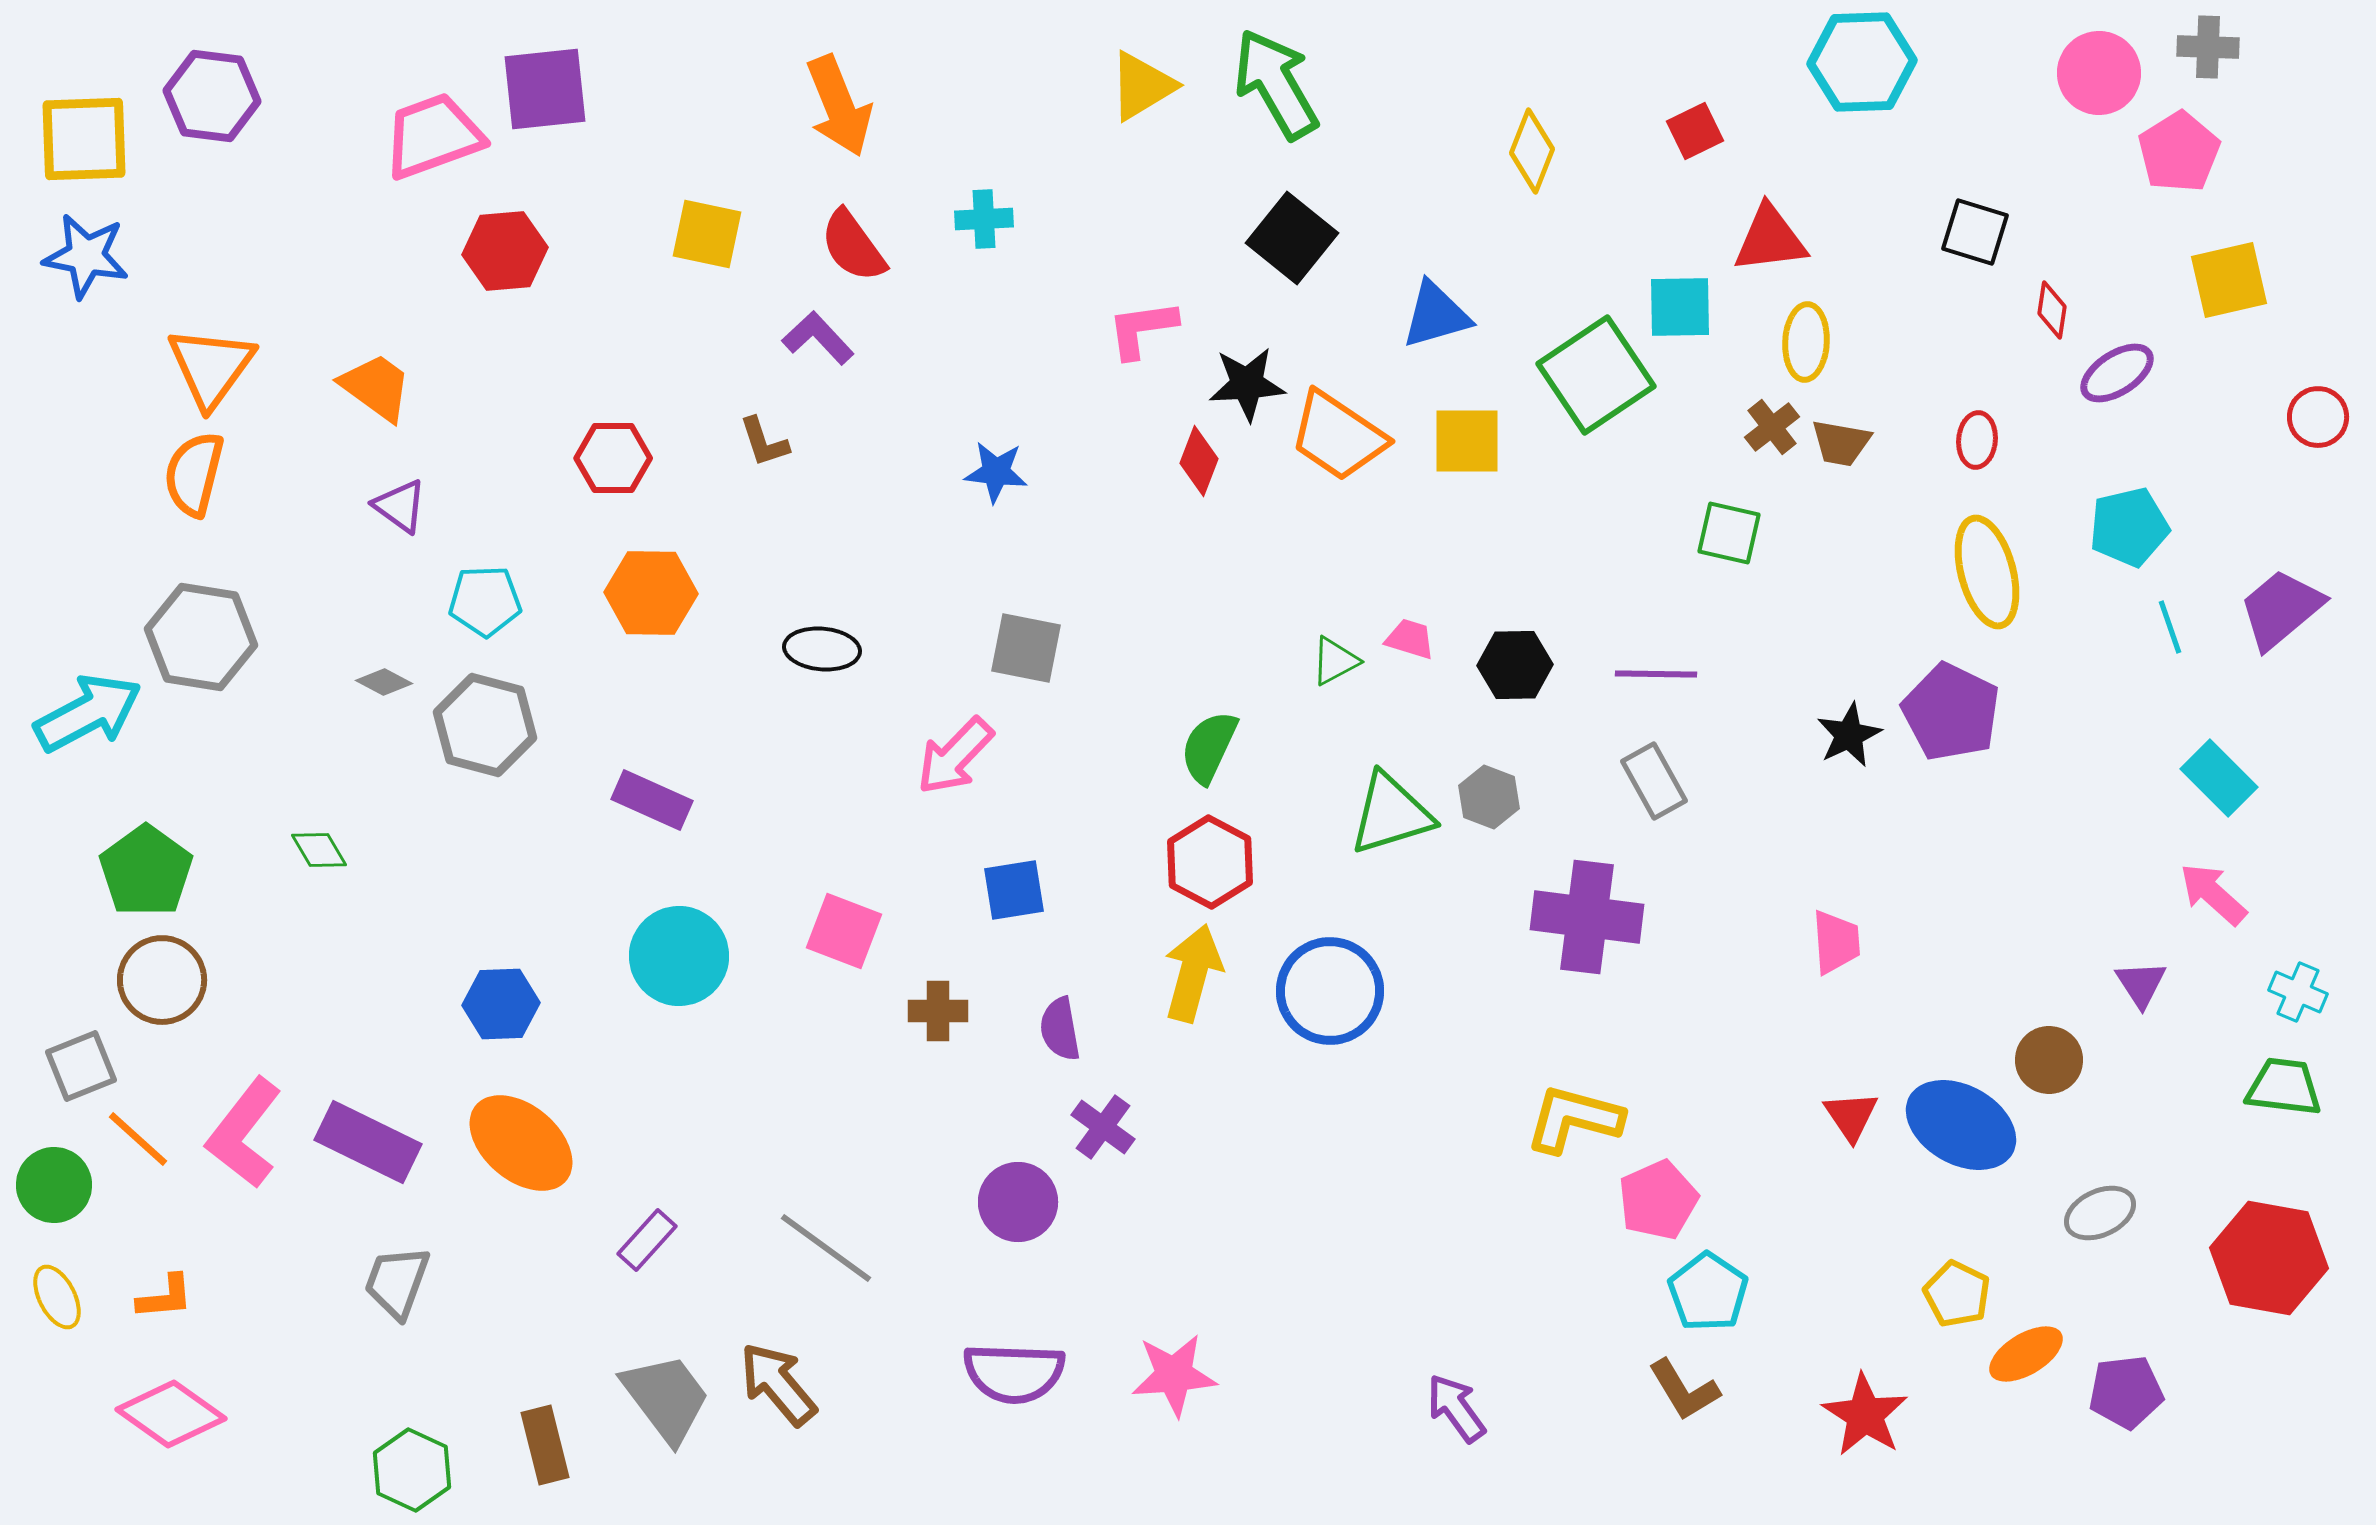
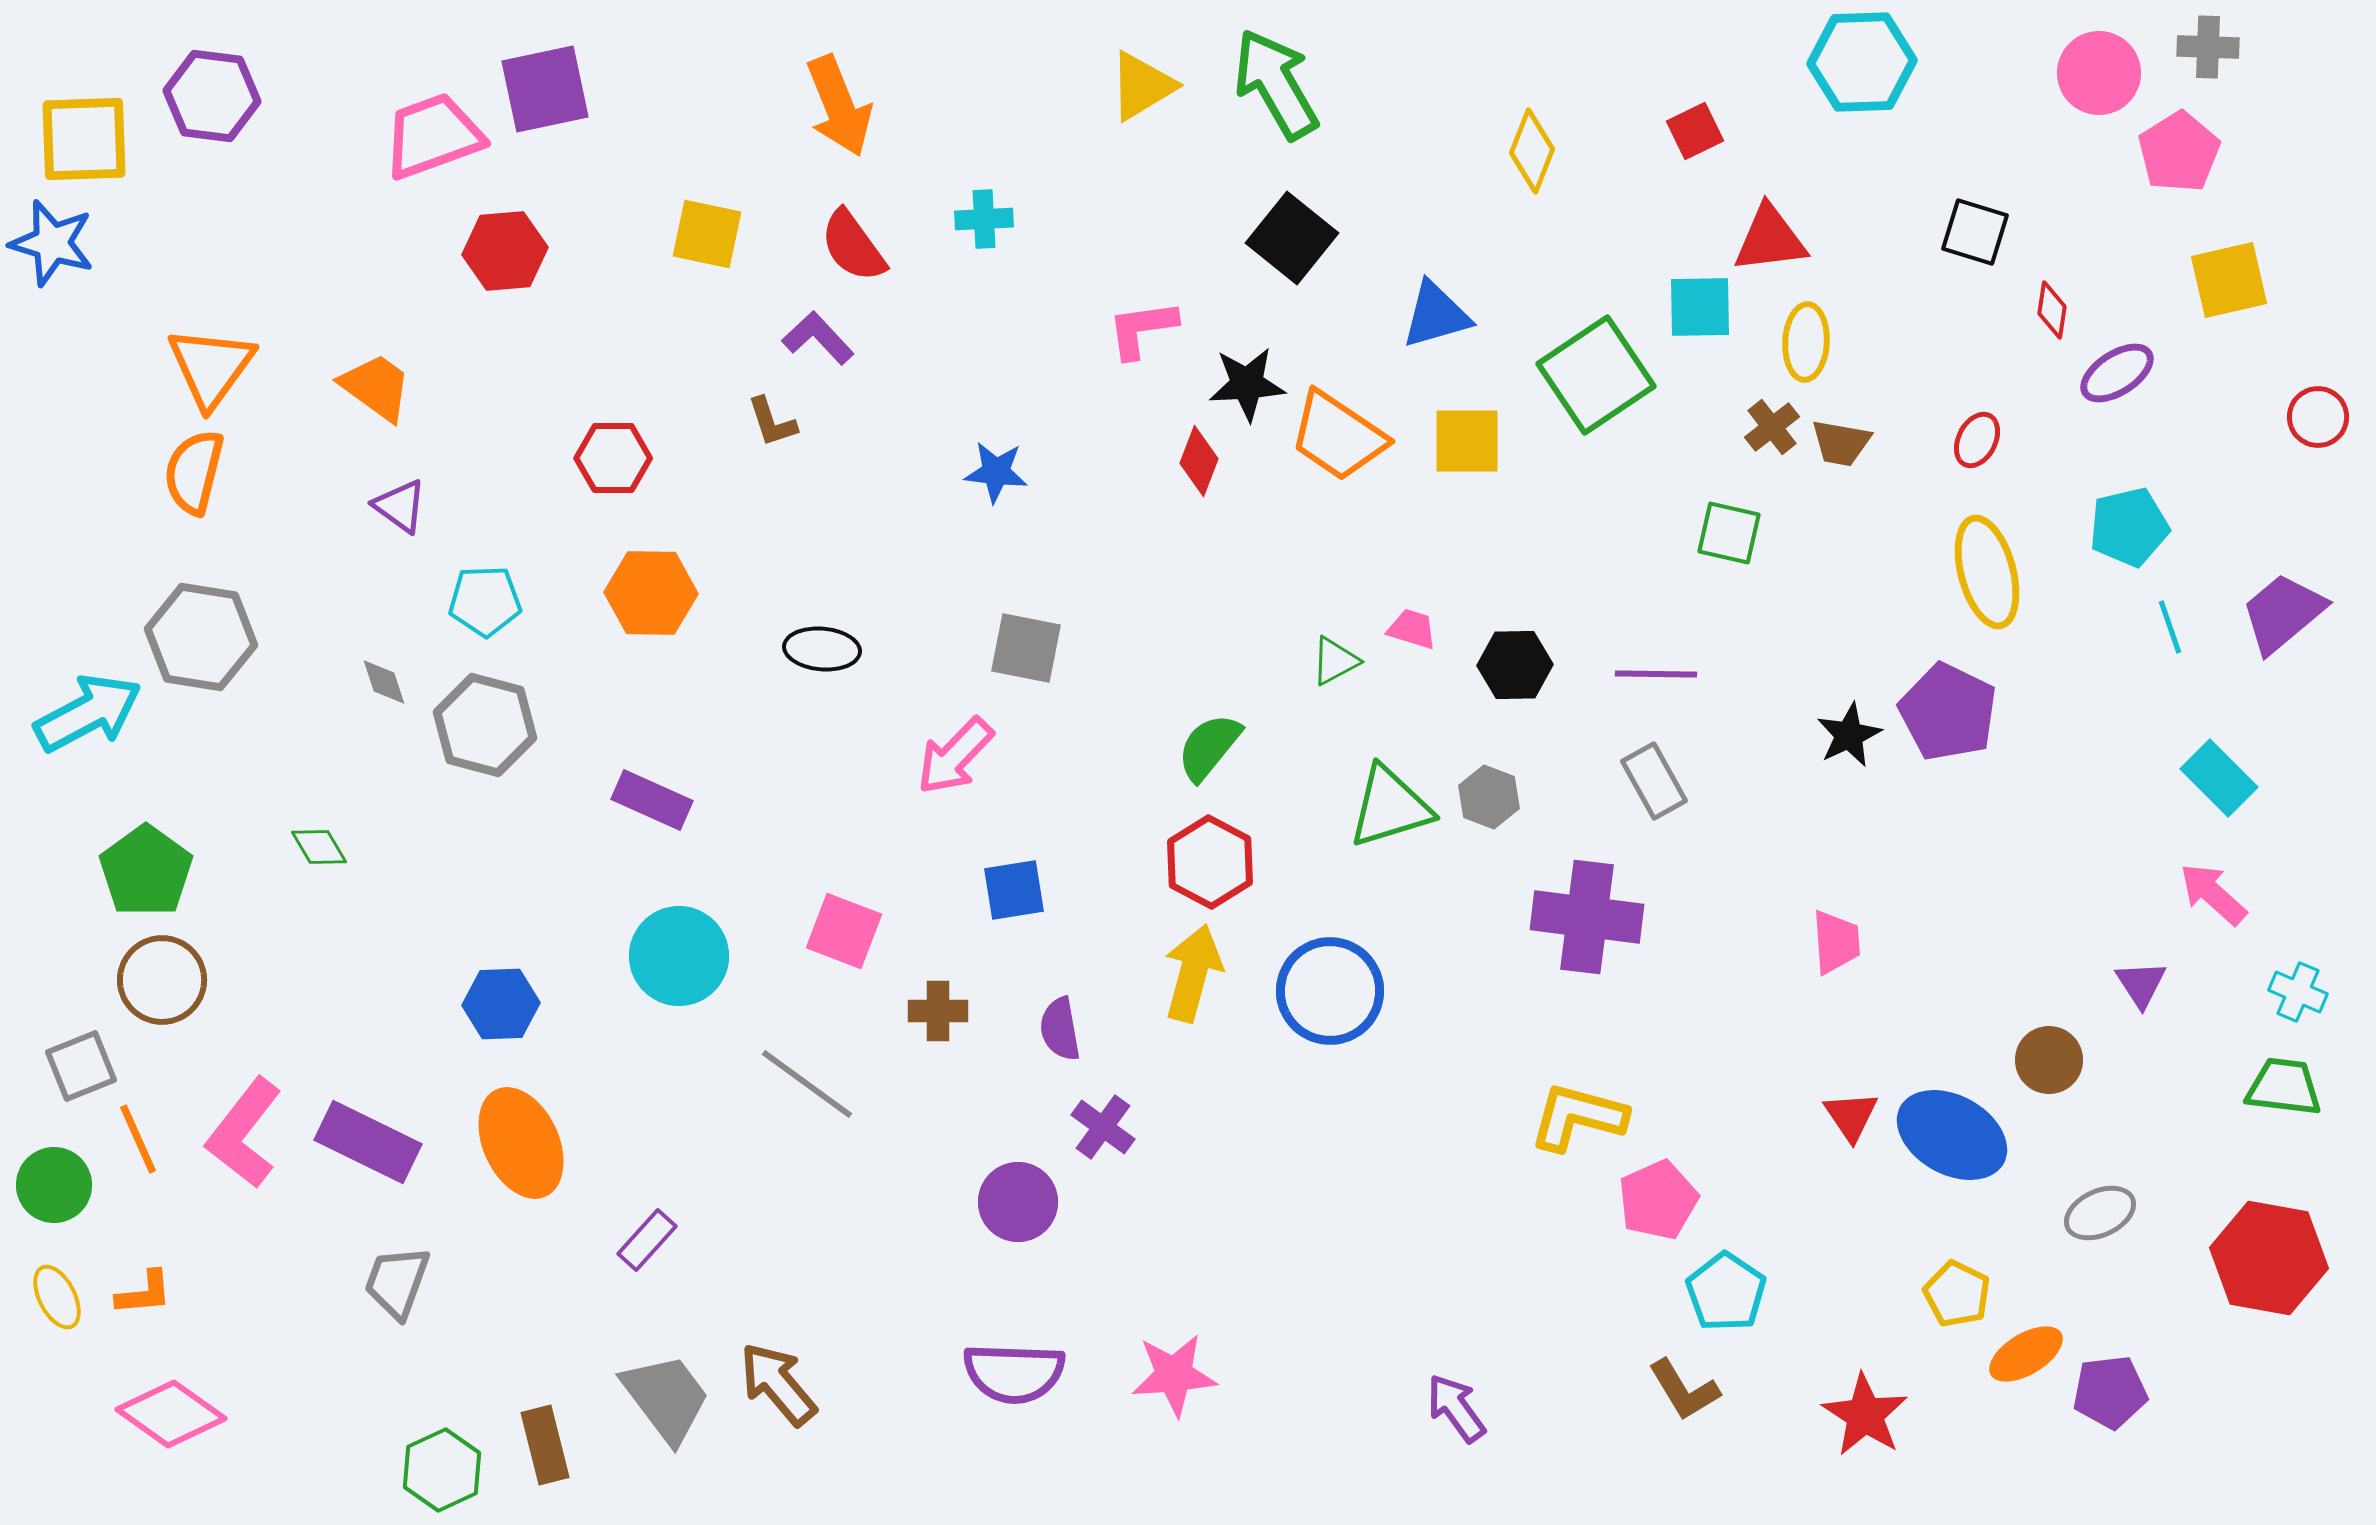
purple square at (545, 89): rotated 6 degrees counterclockwise
blue star at (86, 256): moved 34 px left, 13 px up; rotated 6 degrees clockwise
cyan square at (1680, 307): moved 20 px right
red ellipse at (1977, 440): rotated 22 degrees clockwise
brown L-shape at (764, 442): moved 8 px right, 20 px up
orange semicircle at (194, 474): moved 2 px up
purple trapezoid at (2281, 609): moved 2 px right, 4 px down
pink trapezoid at (1410, 639): moved 2 px right, 10 px up
gray diamond at (384, 682): rotated 44 degrees clockwise
purple pentagon at (1951, 712): moved 3 px left
green semicircle at (1209, 747): rotated 14 degrees clockwise
green triangle at (1391, 814): moved 1 px left, 7 px up
green diamond at (319, 850): moved 3 px up
yellow L-shape at (1574, 1119): moved 4 px right, 2 px up
blue ellipse at (1961, 1125): moved 9 px left, 10 px down
orange line at (138, 1139): rotated 24 degrees clockwise
orange ellipse at (521, 1143): rotated 25 degrees clockwise
gray line at (826, 1248): moved 19 px left, 164 px up
cyan pentagon at (1708, 1292): moved 18 px right
orange L-shape at (165, 1297): moved 21 px left, 4 px up
purple pentagon at (2126, 1392): moved 16 px left
green hexagon at (412, 1470): moved 30 px right; rotated 10 degrees clockwise
